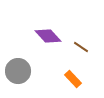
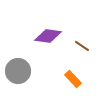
purple diamond: rotated 40 degrees counterclockwise
brown line: moved 1 px right, 1 px up
